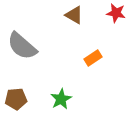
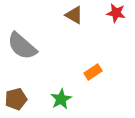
orange rectangle: moved 14 px down
brown pentagon: rotated 10 degrees counterclockwise
